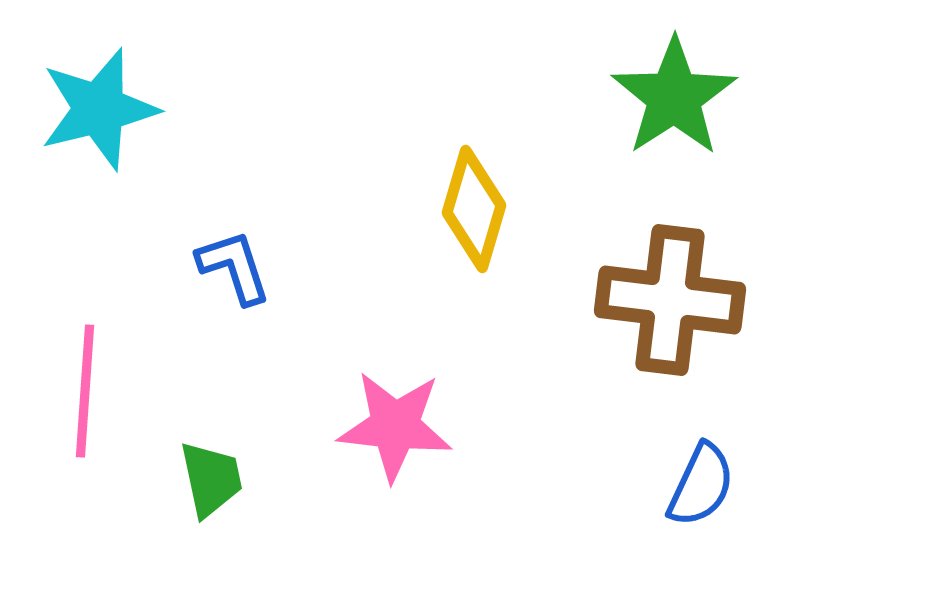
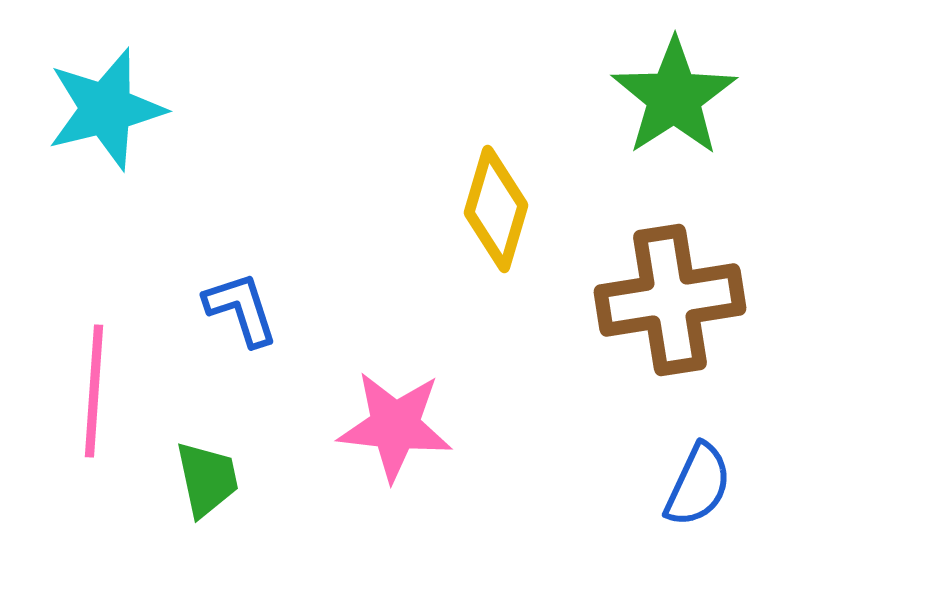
cyan star: moved 7 px right
yellow diamond: moved 22 px right
blue L-shape: moved 7 px right, 42 px down
brown cross: rotated 16 degrees counterclockwise
pink line: moved 9 px right
green trapezoid: moved 4 px left
blue semicircle: moved 3 px left
